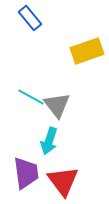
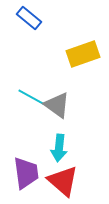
blue rectangle: moved 1 px left; rotated 10 degrees counterclockwise
yellow rectangle: moved 4 px left, 3 px down
gray triangle: rotated 16 degrees counterclockwise
cyan arrow: moved 10 px right, 7 px down; rotated 12 degrees counterclockwise
red triangle: rotated 12 degrees counterclockwise
